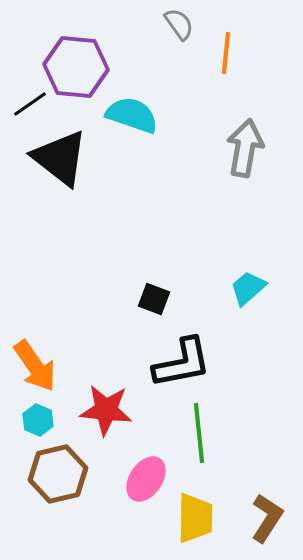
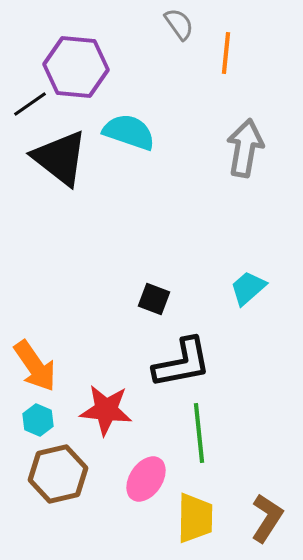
cyan semicircle: moved 3 px left, 17 px down
